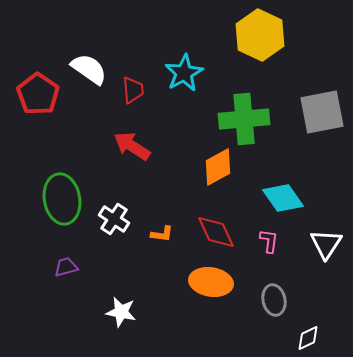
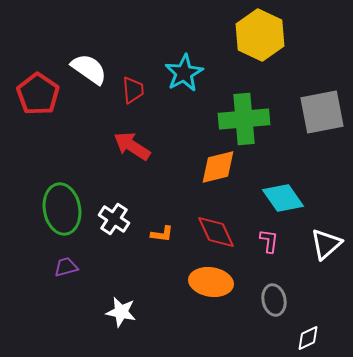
orange diamond: rotated 15 degrees clockwise
green ellipse: moved 10 px down
white triangle: rotated 16 degrees clockwise
